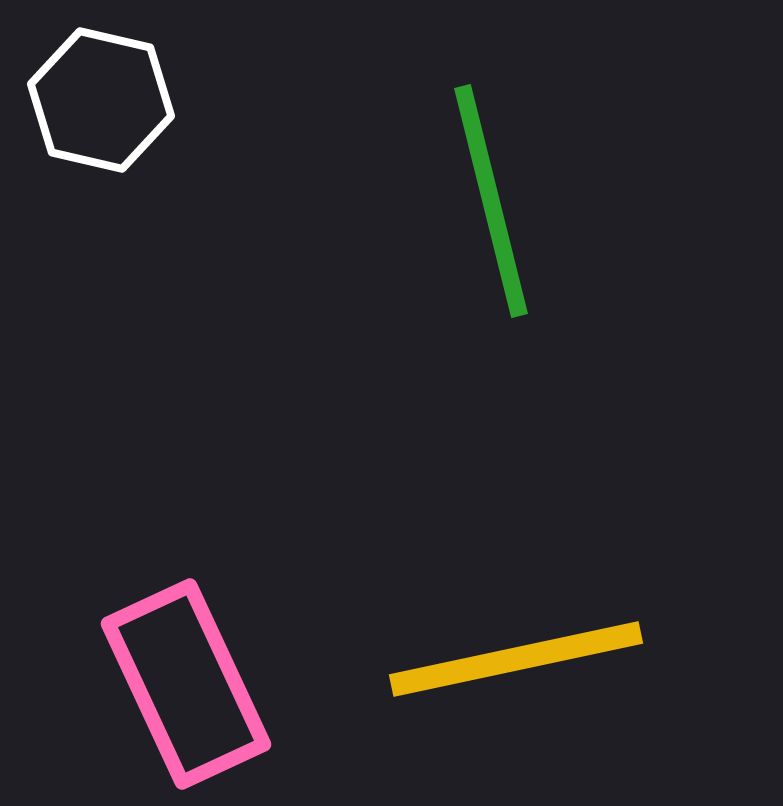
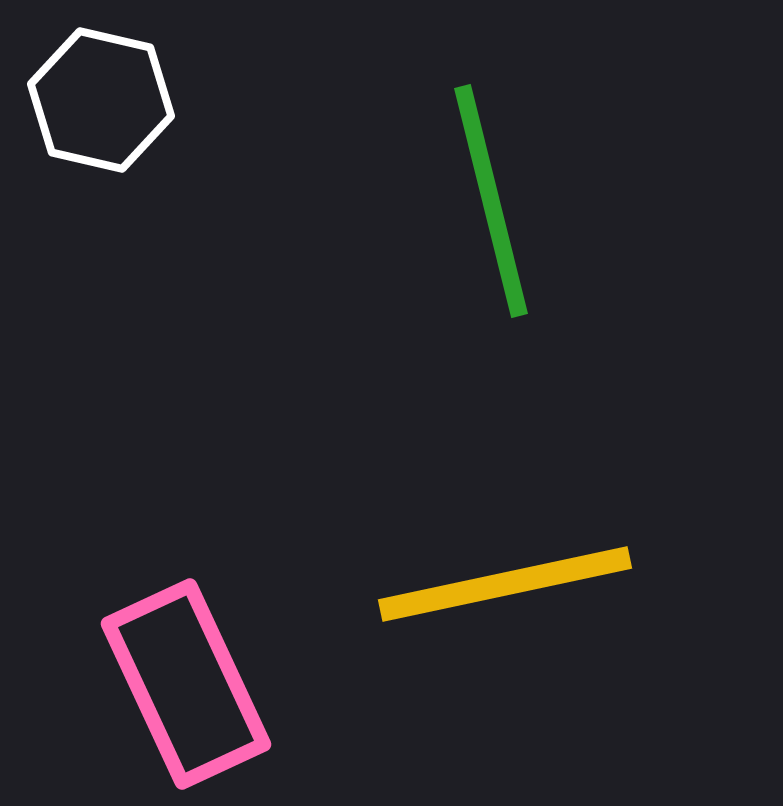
yellow line: moved 11 px left, 75 px up
